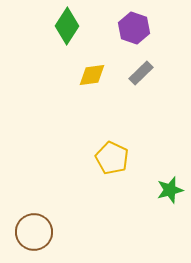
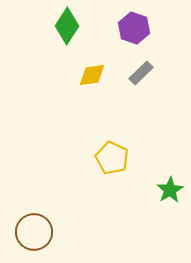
green star: rotated 16 degrees counterclockwise
